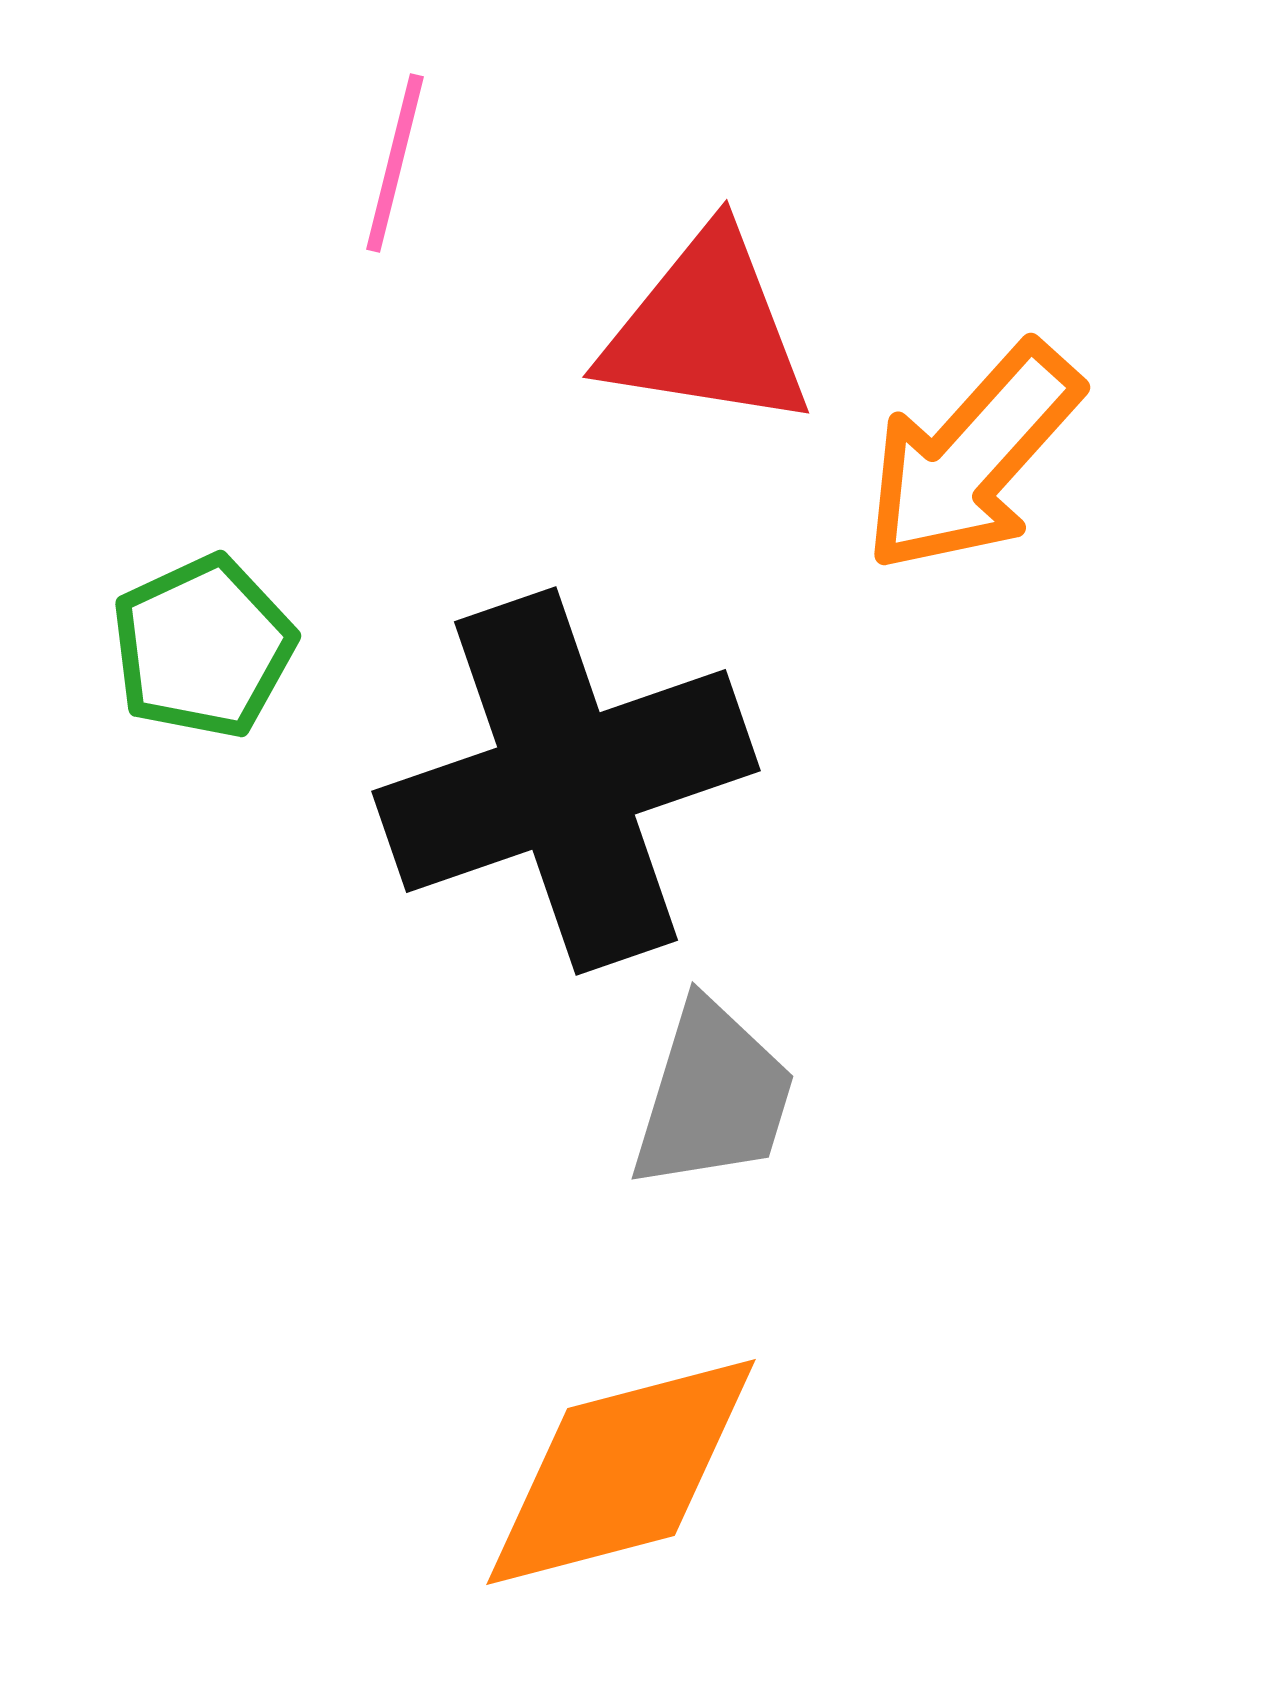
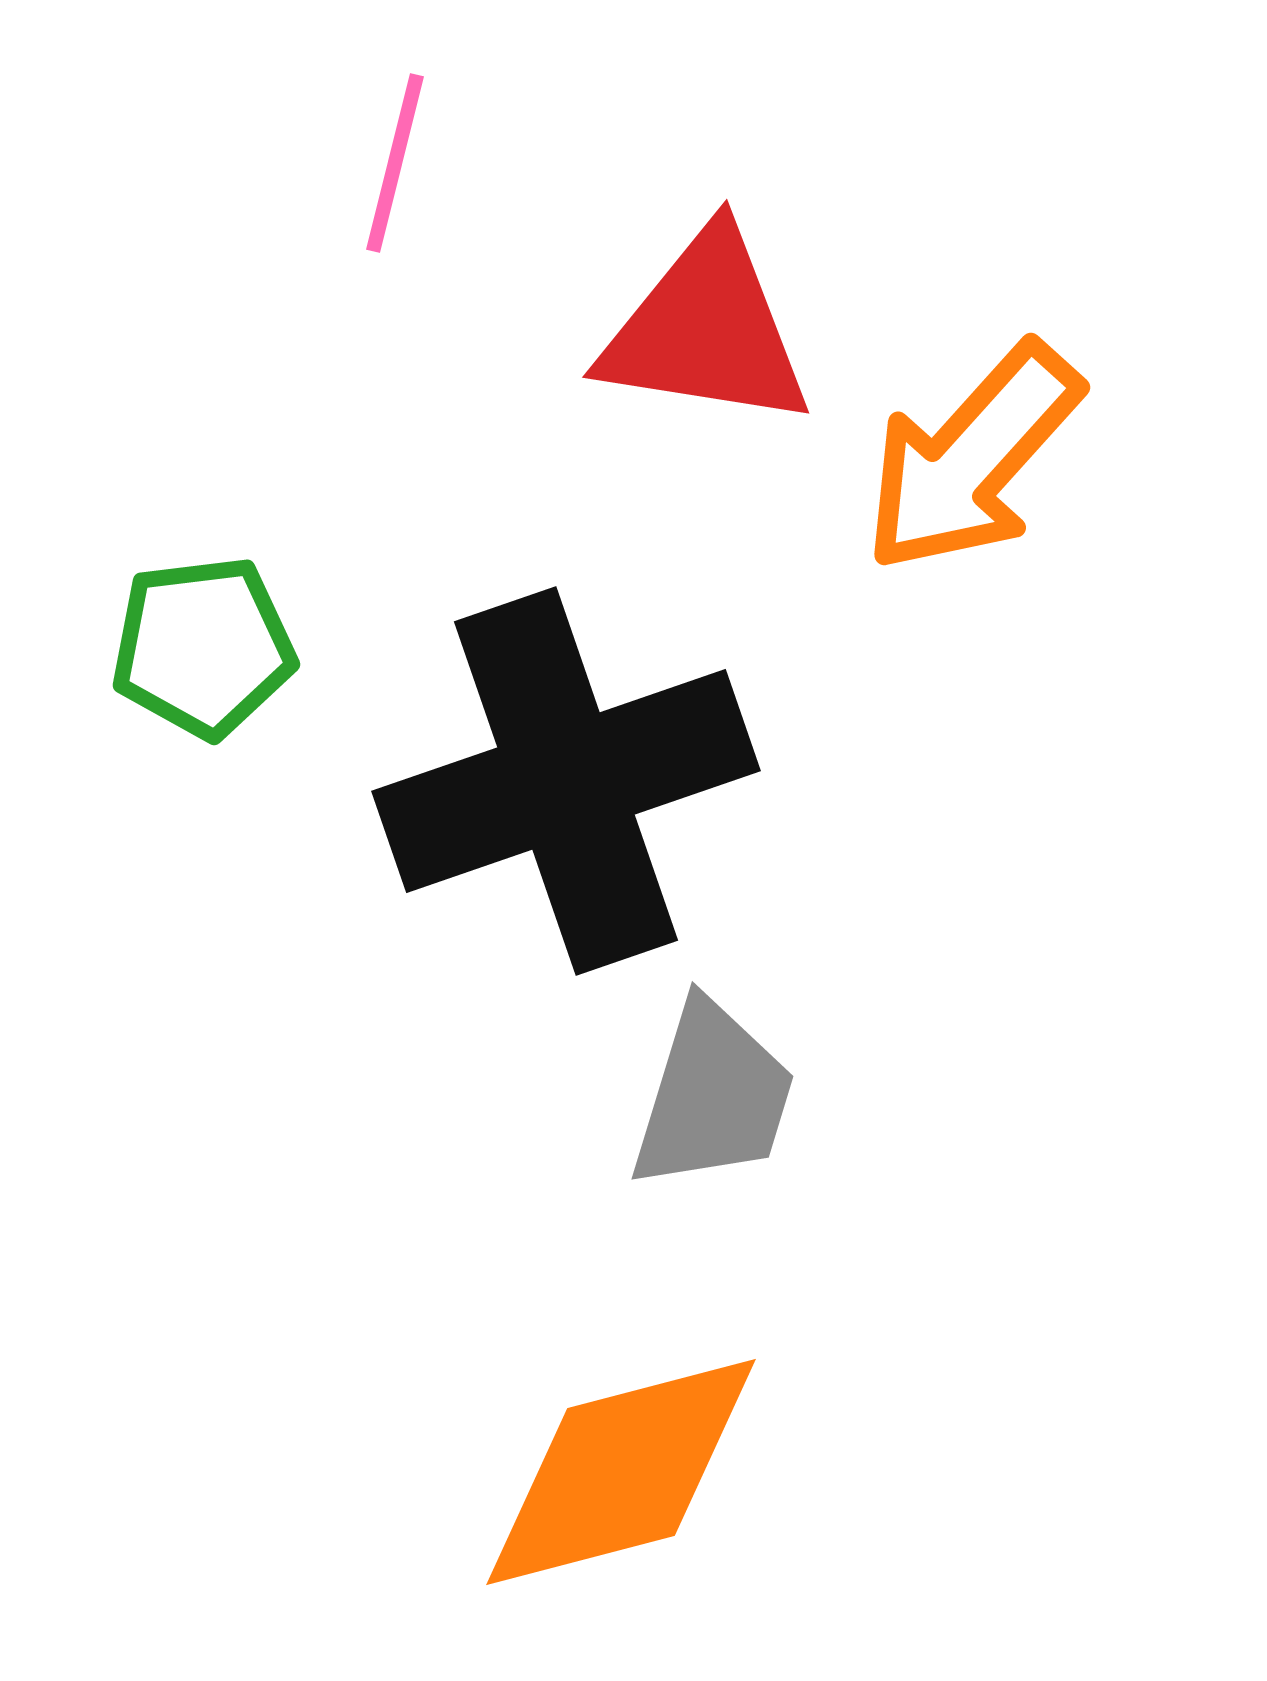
green pentagon: rotated 18 degrees clockwise
